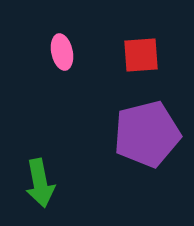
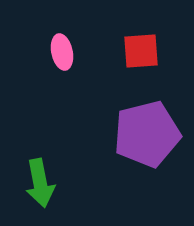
red square: moved 4 px up
